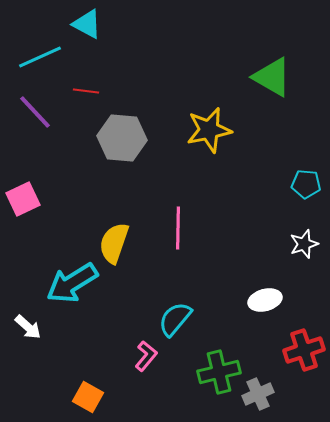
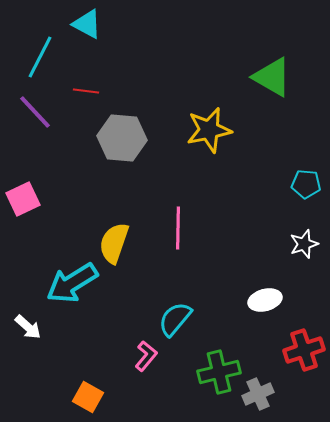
cyan line: rotated 39 degrees counterclockwise
